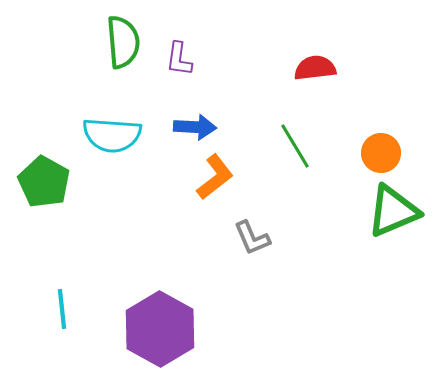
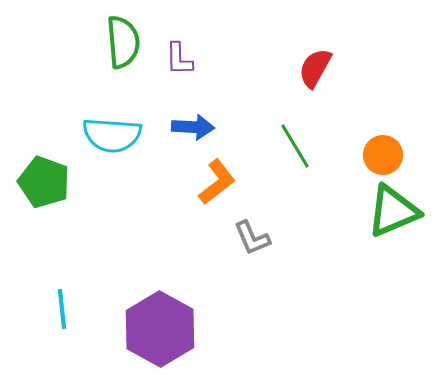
purple L-shape: rotated 9 degrees counterclockwise
red semicircle: rotated 54 degrees counterclockwise
blue arrow: moved 2 px left
orange circle: moved 2 px right, 2 px down
orange L-shape: moved 2 px right, 5 px down
green pentagon: rotated 9 degrees counterclockwise
